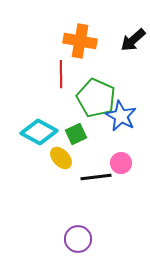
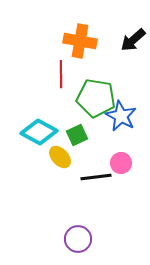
green pentagon: rotated 15 degrees counterclockwise
green square: moved 1 px right, 1 px down
yellow ellipse: moved 1 px left, 1 px up
